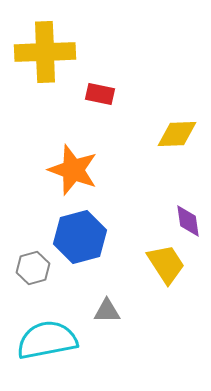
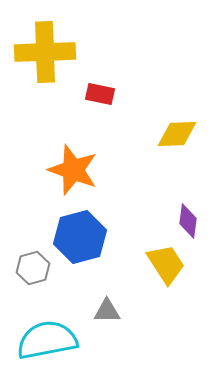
purple diamond: rotated 16 degrees clockwise
